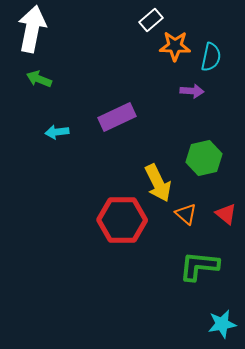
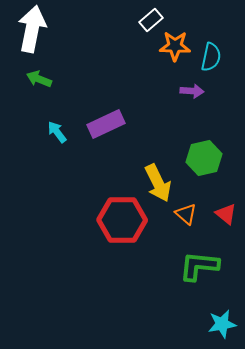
purple rectangle: moved 11 px left, 7 px down
cyan arrow: rotated 60 degrees clockwise
